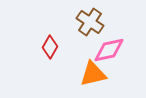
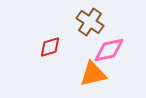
red diamond: rotated 45 degrees clockwise
